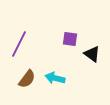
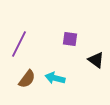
black triangle: moved 4 px right, 6 px down
